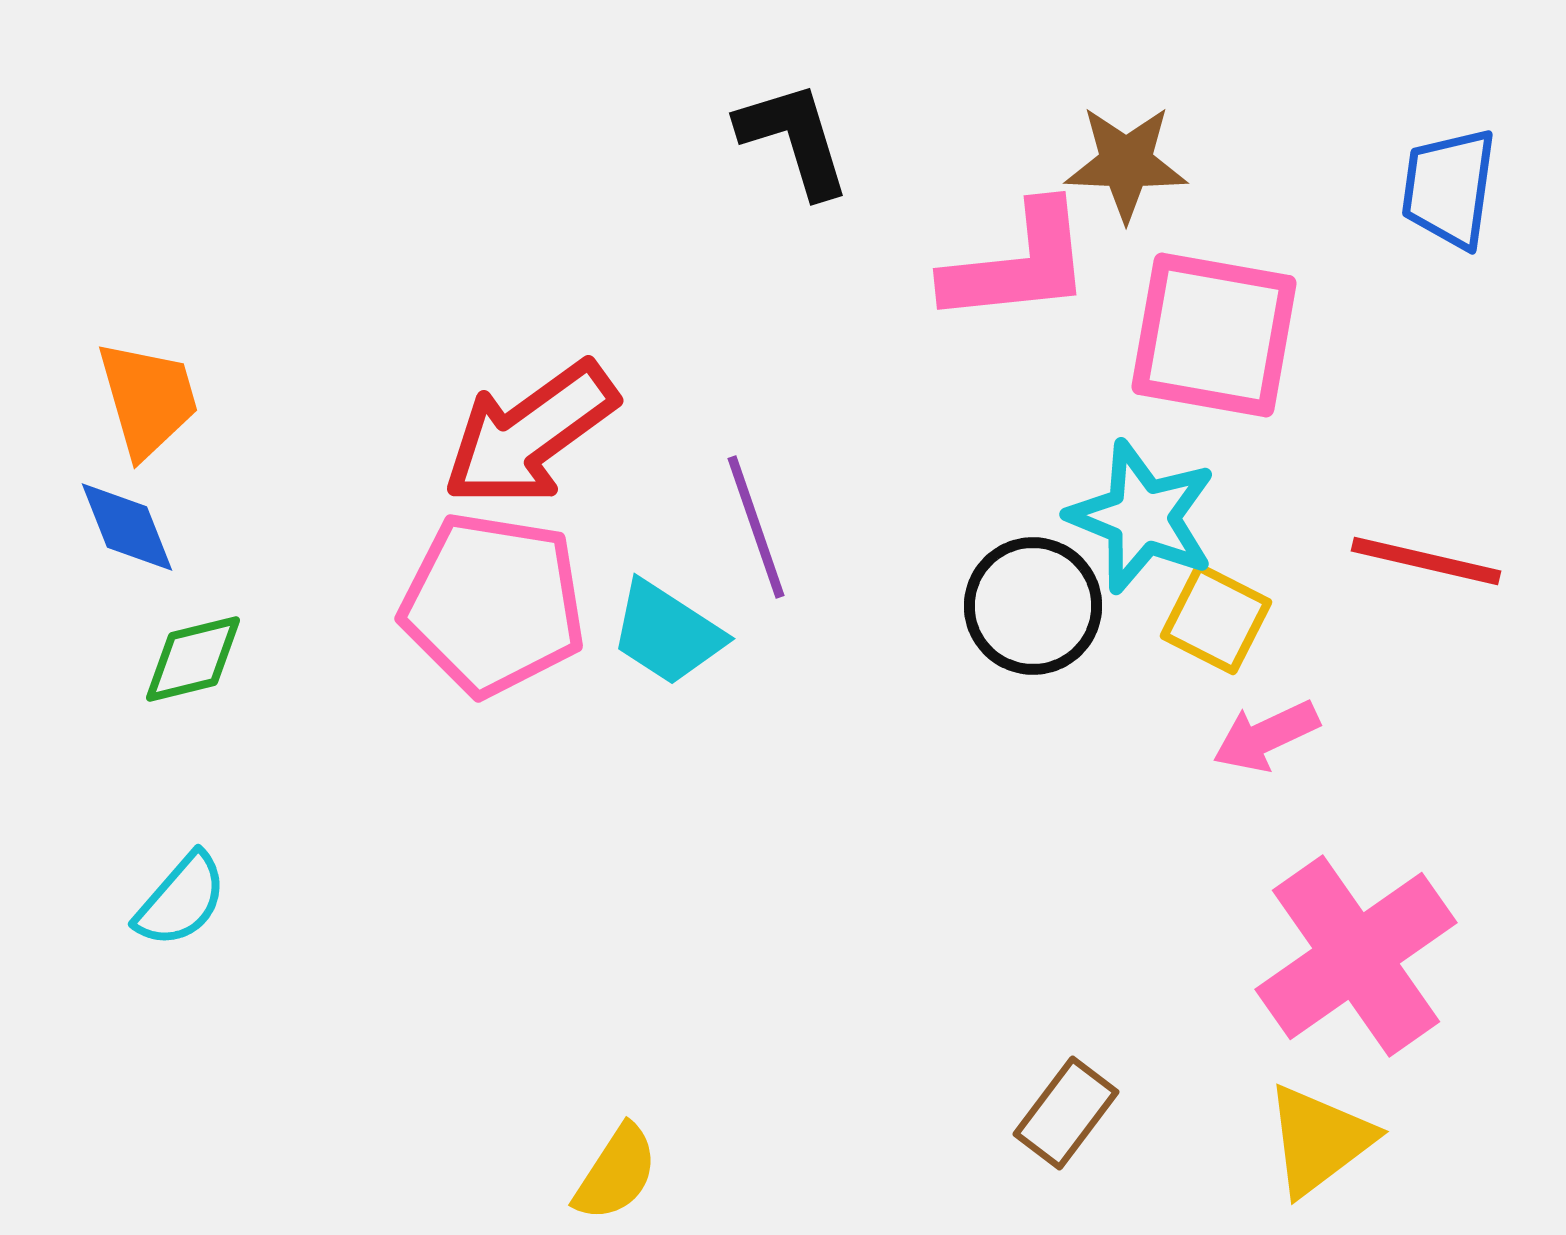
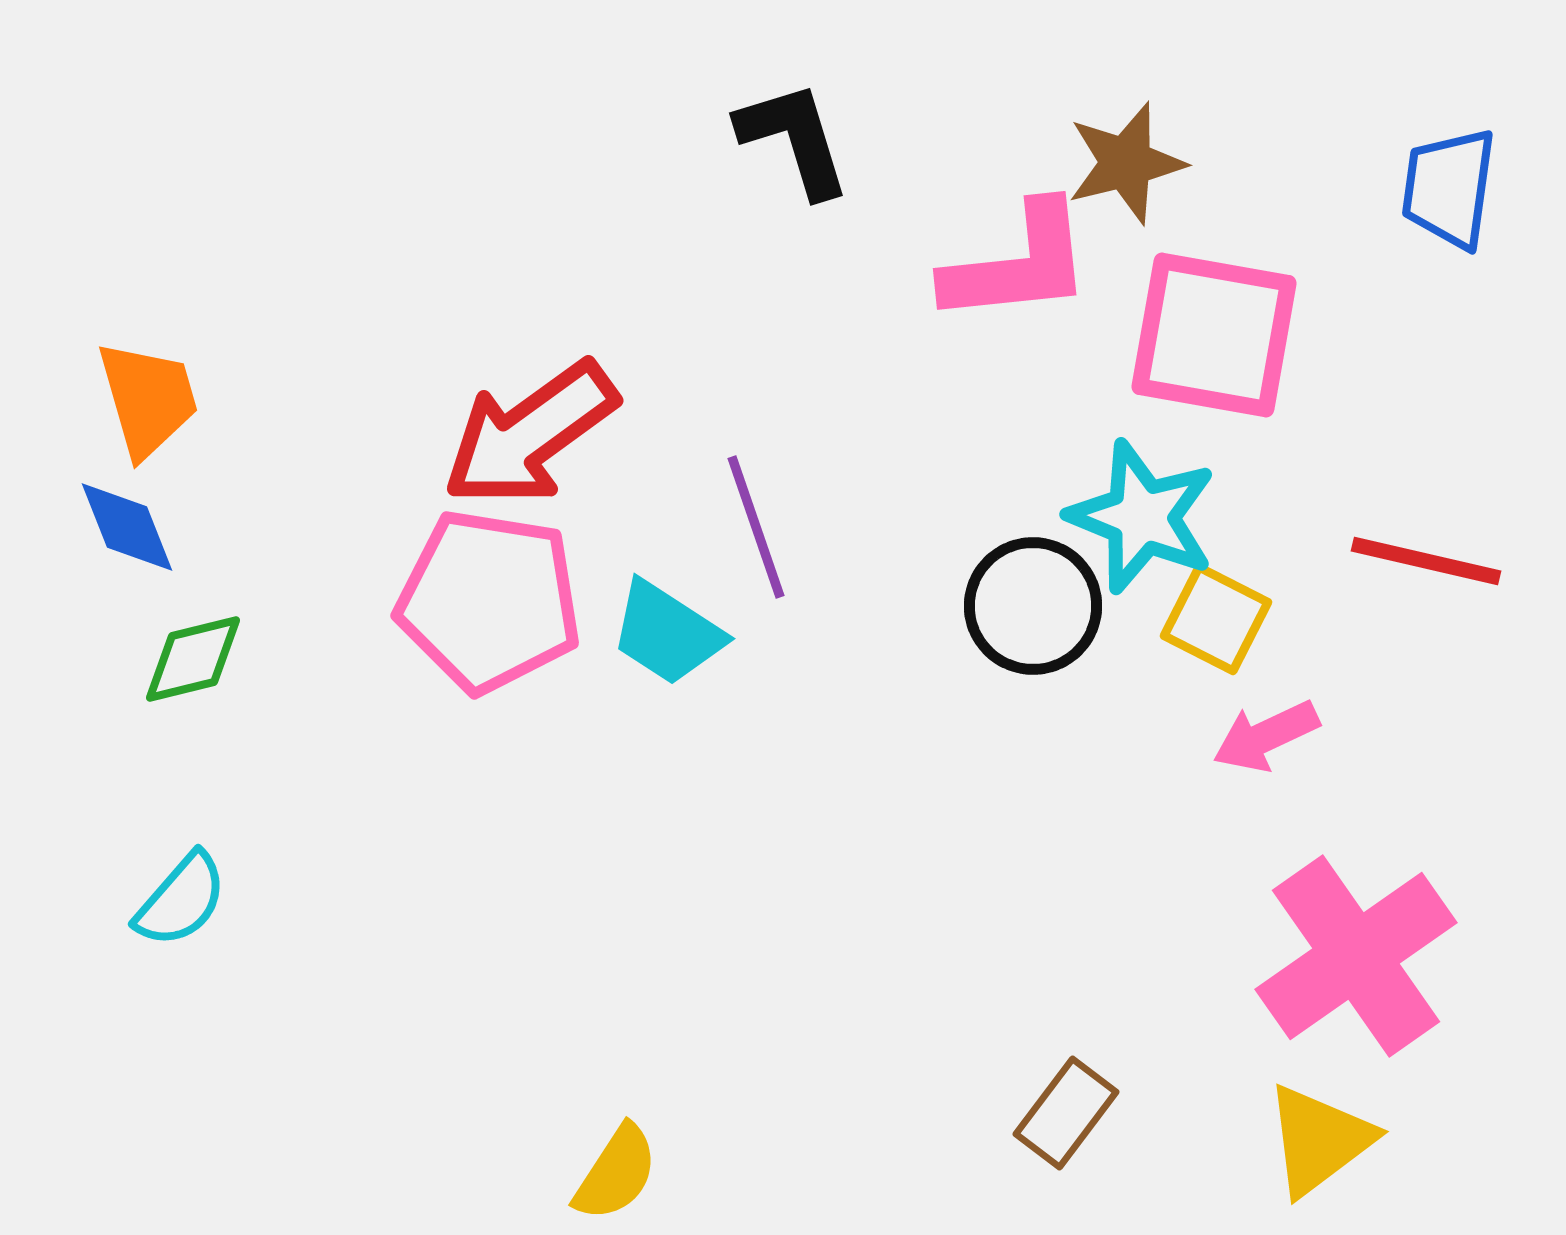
brown star: rotated 16 degrees counterclockwise
pink pentagon: moved 4 px left, 3 px up
